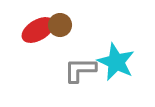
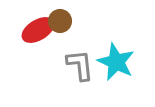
brown circle: moved 4 px up
gray L-shape: moved 5 px up; rotated 84 degrees clockwise
